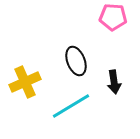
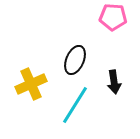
black ellipse: moved 1 px left, 1 px up; rotated 44 degrees clockwise
yellow cross: moved 6 px right, 2 px down
cyan line: moved 4 px right, 1 px up; rotated 27 degrees counterclockwise
